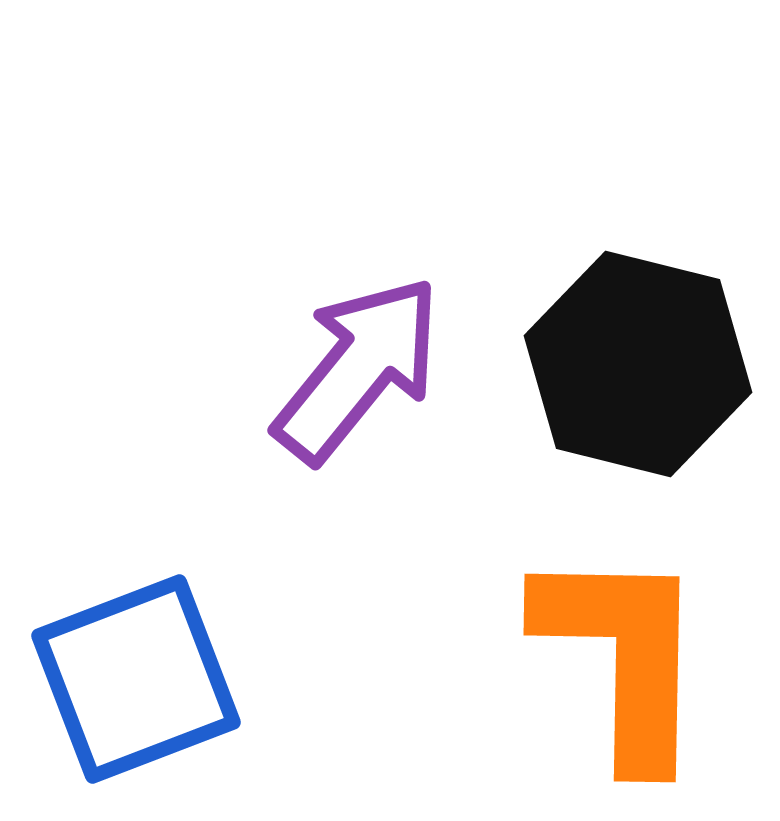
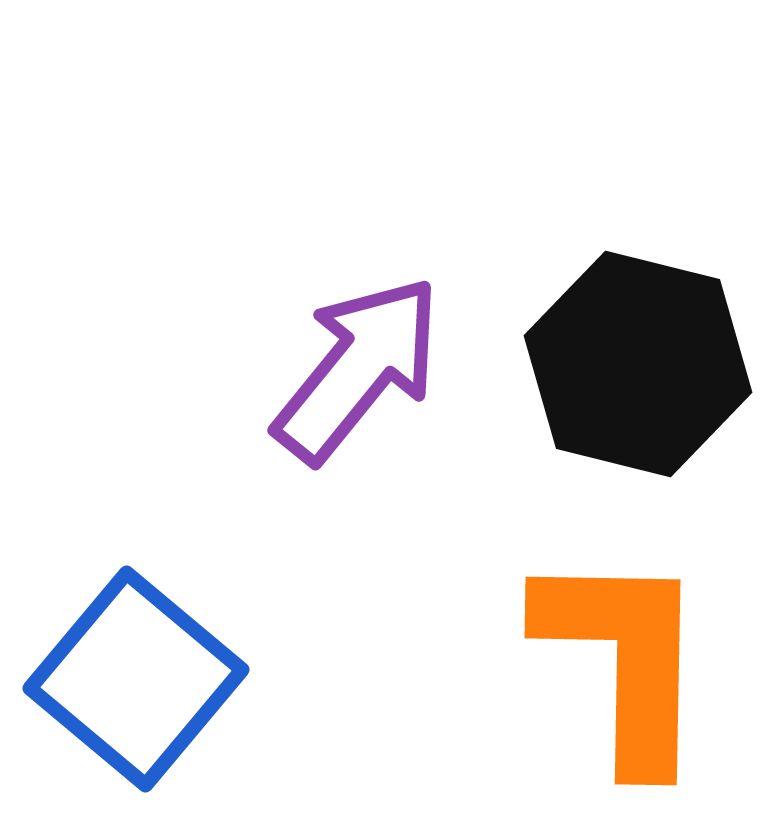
orange L-shape: moved 1 px right, 3 px down
blue square: rotated 29 degrees counterclockwise
